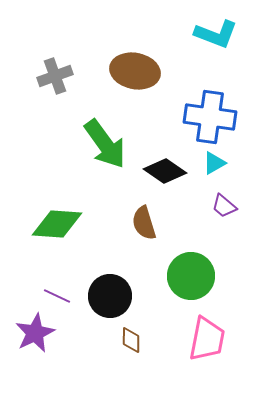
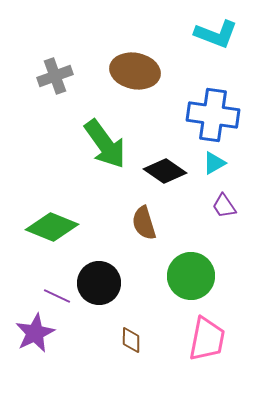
blue cross: moved 3 px right, 2 px up
purple trapezoid: rotated 16 degrees clockwise
green diamond: moved 5 px left, 3 px down; rotated 18 degrees clockwise
black circle: moved 11 px left, 13 px up
